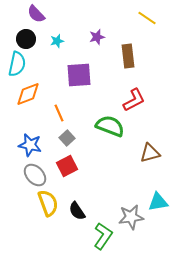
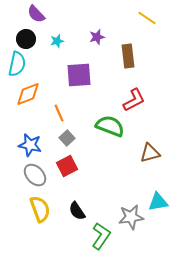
yellow semicircle: moved 8 px left, 6 px down
green L-shape: moved 2 px left
